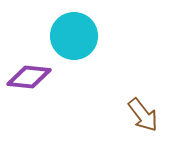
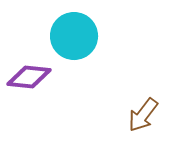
brown arrow: rotated 75 degrees clockwise
